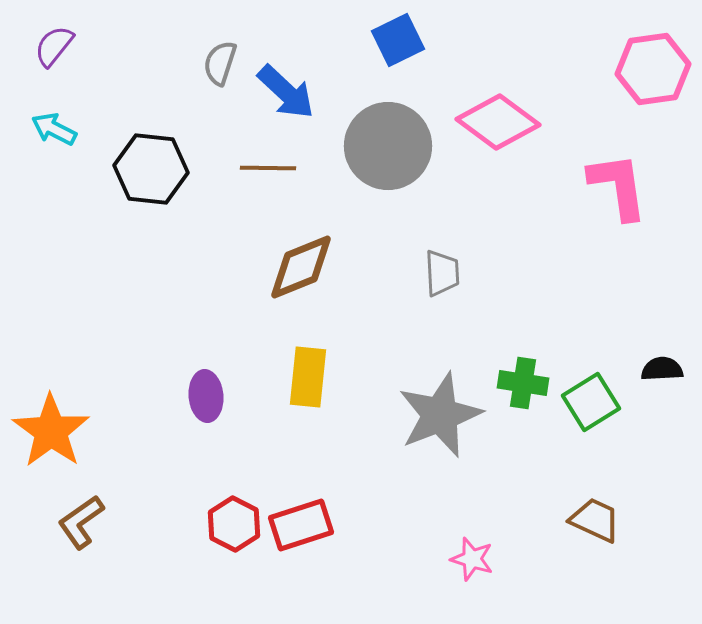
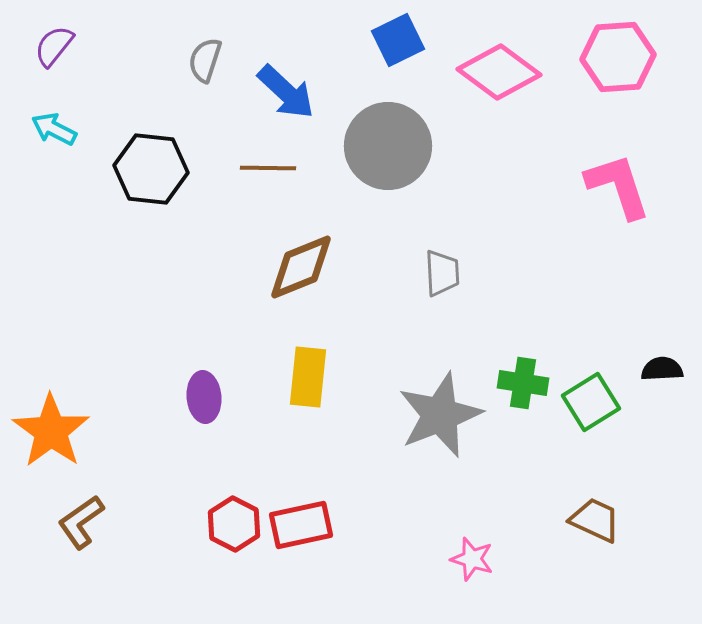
gray semicircle: moved 15 px left, 3 px up
pink hexagon: moved 35 px left, 12 px up; rotated 4 degrees clockwise
pink diamond: moved 1 px right, 50 px up
pink L-shape: rotated 10 degrees counterclockwise
purple ellipse: moved 2 px left, 1 px down
red rectangle: rotated 6 degrees clockwise
